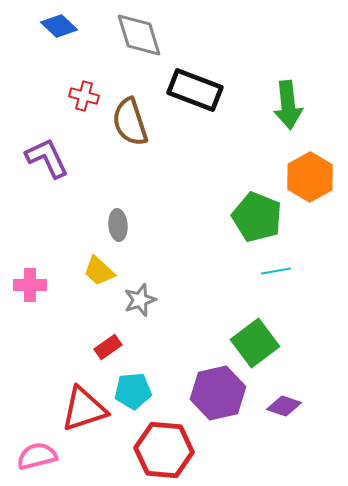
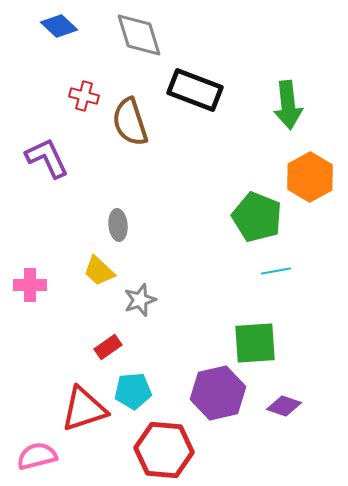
green square: rotated 33 degrees clockwise
